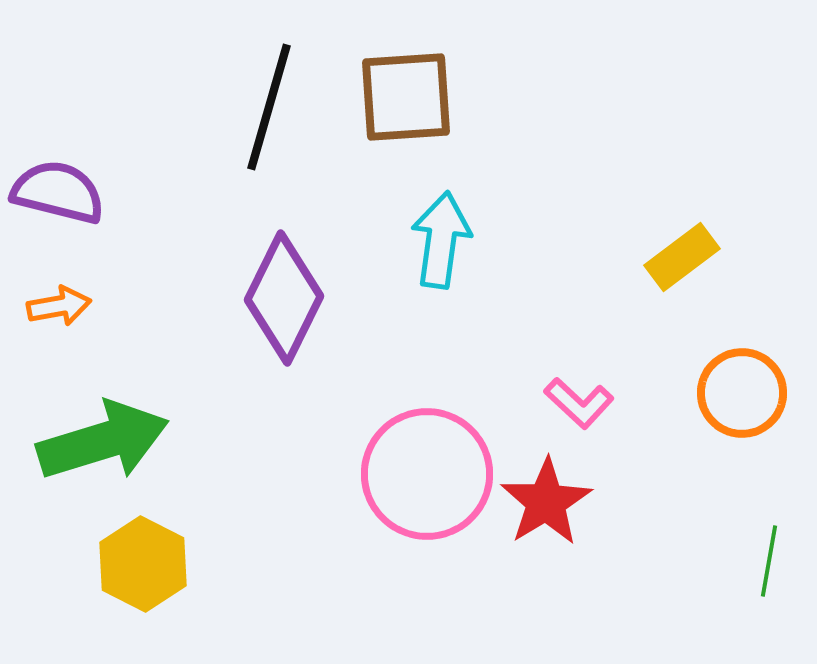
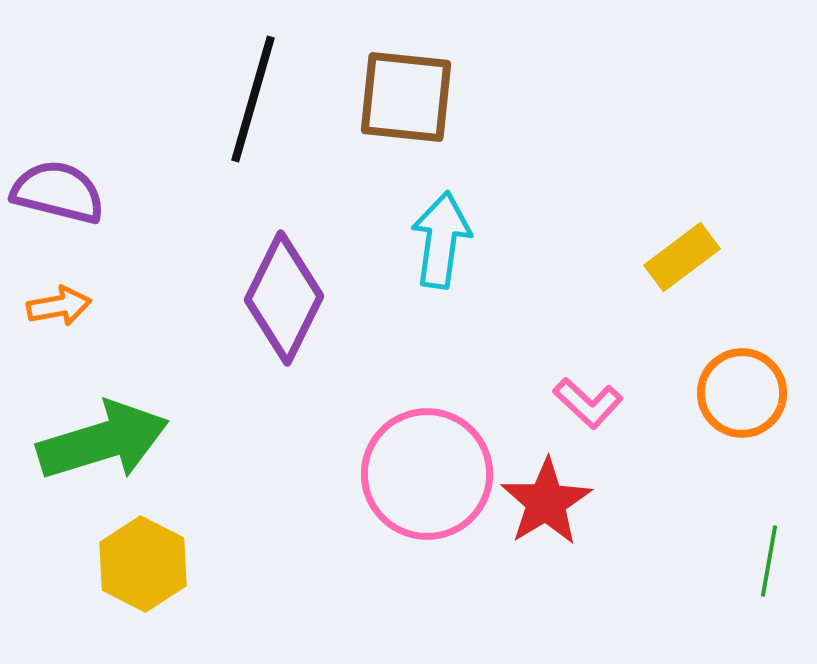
brown square: rotated 10 degrees clockwise
black line: moved 16 px left, 8 px up
pink L-shape: moved 9 px right
